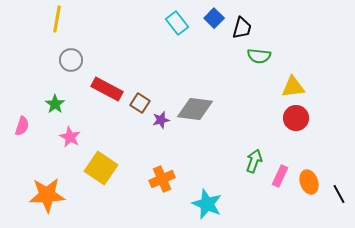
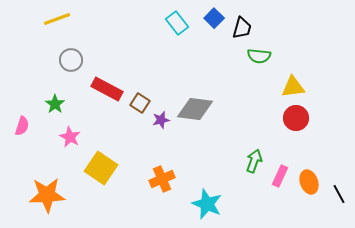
yellow line: rotated 60 degrees clockwise
